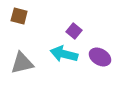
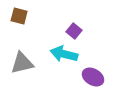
purple ellipse: moved 7 px left, 20 px down
